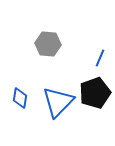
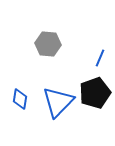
blue diamond: moved 1 px down
